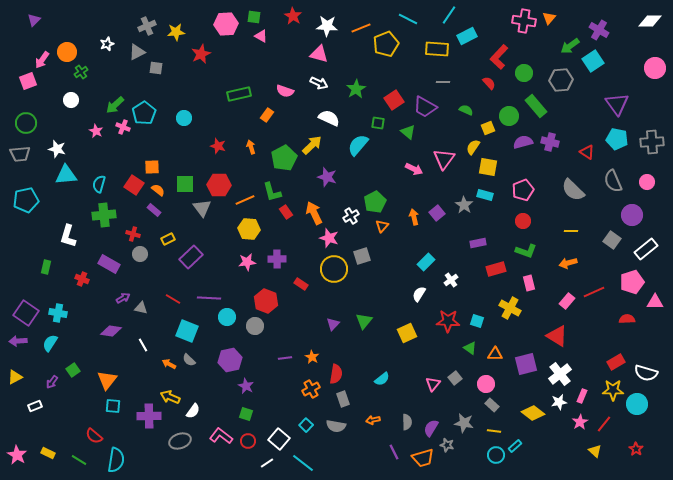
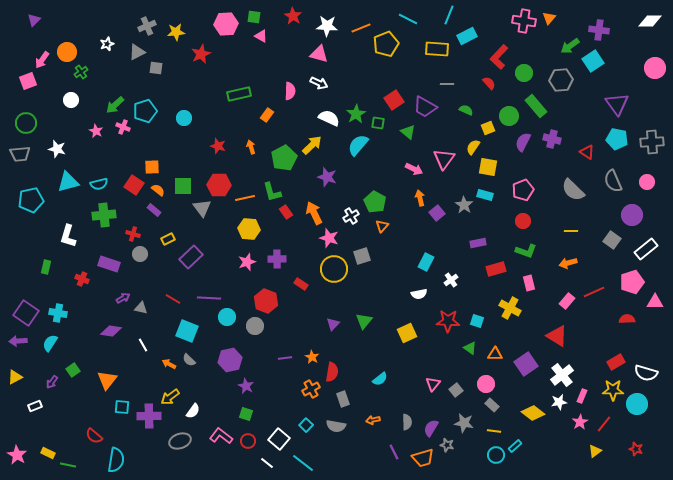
cyan line at (449, 15): rotated 12 degrees counterclockwise
purple cross at (599, 30): rotated 24 degrees counterclockwise
gray line at (443, 82): moved 4 px right, 2 px down
green star at (356, 89): moved 25 px down
pink semicircle at (285, 91): moved 5 px right; rotated 108 degrees counterclockwise
cyan pentagon at (144, 113): moved 1 px right, 2 px up; rotated 15 degrees clockwise
purple semicircle at (523, 142): rotated 48 degrees counterclockwise
purple cross at (550, 142): moved 2 px right, 3 px up
cyan triangle at (66, 175): moved 2 px right, 7 px down; rotated 10 degrees counterclockwise
cyan semicircle at (99, 184): rotated 120 degrees counterclockwise
green square at (185, 184): moved 2 px left, 2 px down
cyan pentagon at (26, 200): moved 5 px right
orange line at (245, 200): moved 2 px up; rotated 12 degrees clockwise
green pentagon at (375, 202): rotated 15 degrees counterclockwise
orange arrow at (414, 217): moved 6 px right, 19 px up
pink star at (247, 262): rotated 12 degrees counterclockwise
cyan rectangle at (426, 262): rotated 18 degrees counterclockwise
purple rectangle at (109, 264): rotated 10 degrees counterclockwise
white semicircle at (419, 294): rotated 133 degrees counterclockwise
purple square at (526, 364): rotated 20 degrees counterclockwise
red semicircle at (336, 374): moved 4 px left, 2 px up
white cross at (560, 374): moved 2 px right, 1 px down
gray square at (455, 378): moved 1 px right, 12 px down
cyan semicircle at (382, 379): moved 2 px left
yellow arrow at (170, 397): rotated 60 degrees counterclockwise
cyan square at (113, 406): moved 9 px right, 1 px down
red star at (636, 449): rotated 16 degrees counterclockwise
yellow triangle at (595, 451): rotated 40 degrees clockwise
green line at (79, 460): moved 11 px left, 5 px down; rotated 21 degrees counterclockwise
white line at (267, 463): rotated 72 degrees clockwise
